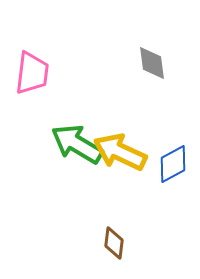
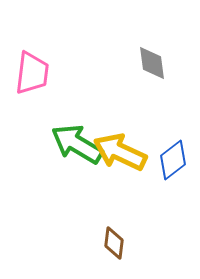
blue diamond: moved 4 px up; rotated 9 degrees counterclockwise
